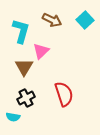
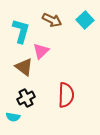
brown triangle: rotated 24 degrees counterclockwise
red semicircle: moved 2 px right, 1 px down; rotated 20 degrees clockwise
